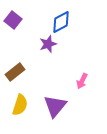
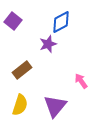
purple square: moved 1 px down
brown rectangle: moved 7 px right, 2 px up
pink arrow: moved 1 px left; rotated 119 degrees clockwise
